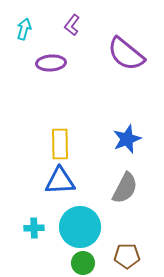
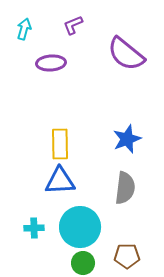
purple L-shape: moved 1 px right; rotated 30 degrees clockwise
gray semicircle: rotated 20 degrees counterclockwise
